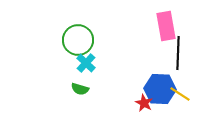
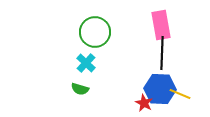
pink rectangle: moved 5 px left, 1 px up
green circle: moved 17 px right, 8 px up
black line: moved 16 px left
yellow line: rotated 10 degrees counterclockwise
